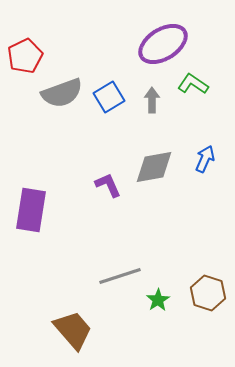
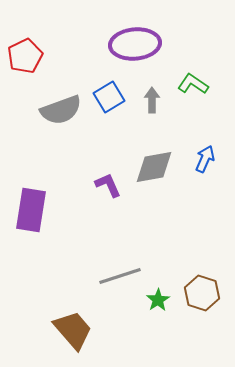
purple ellipse: moved 28 px left; rotated 27 degrees clockwise
gray semicircle: moved 1 px left, 17 px down
brown hexagon: moved 6 px left
